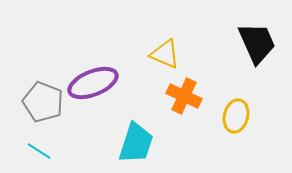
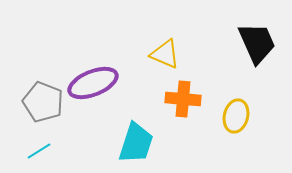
orange cross: moved 1 px left, 3 px down; rotated 20 degrees counterclockwise
cyan line: rotated 65 degrees counterclockwise
